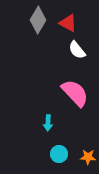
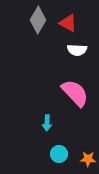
white semicircle: rotated 48 degrees counterclockwise
cyan arrow: moved 1 px left
orange star: moved 2 px down
